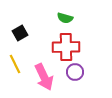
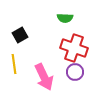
green semicircle: rotated 14 degrees counterclockwise
black square: moved 2 px down
red cross: moved 8 px right, 1 px down; rotated 20 degrees clockwise
yellow line: moved 1 px left; rotated 18 degrees clockwise
